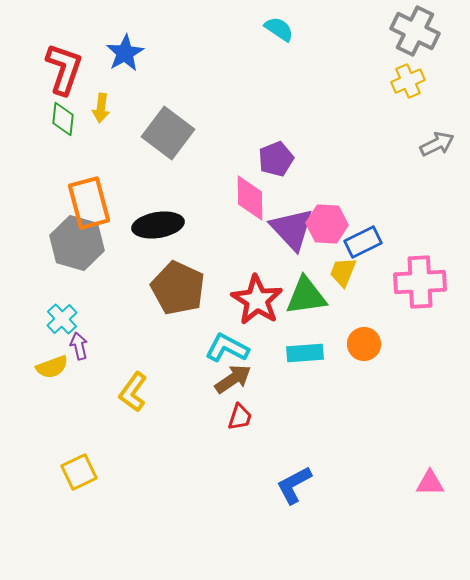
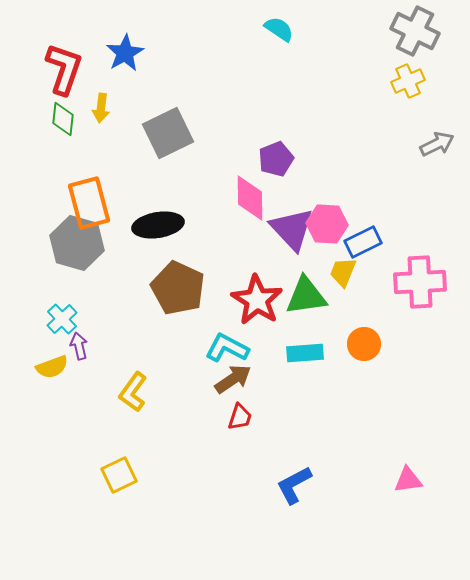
gray square: rotated 27 degrees clockwise
yellow square: moved 40 px right, 3 px down
pink triangle: moved 22 px left, 3 px up; rotated 8 degrees counterclockwise
